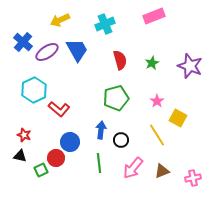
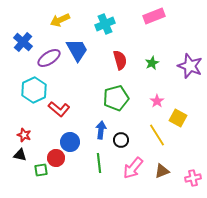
purple ellipse: moved 2 px right, 6 px down
black triangle: moved 1 px up
green square: rotated 16 degrees clockwise
